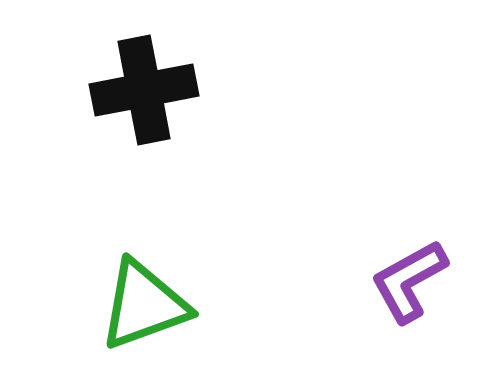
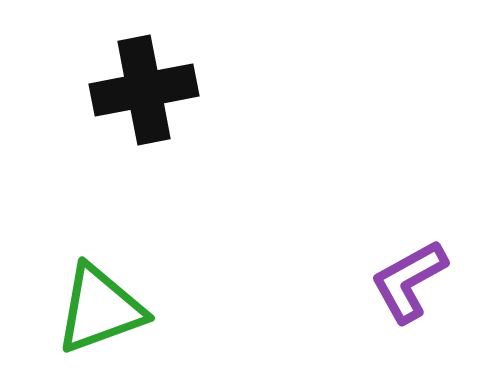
green triangle: moved 44 px left, 4 px down
